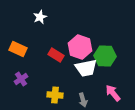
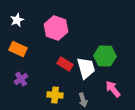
white star: moved 23 px left, 3 px down
pink hexagon: moved 24 px left, 19 px up
red rectangle: moved 9 px right, 9 px down
white trapezoid: rotated 95 degrees counterclockwise
pink arrow: moved 4 px up
